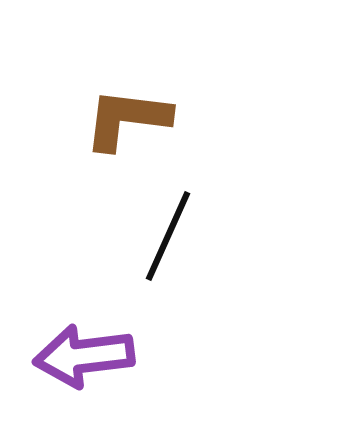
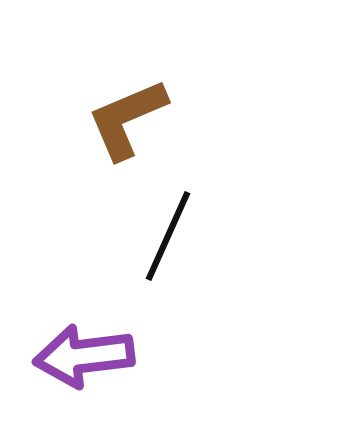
brown L-shape: rotated 30 degrees counterclockwise
